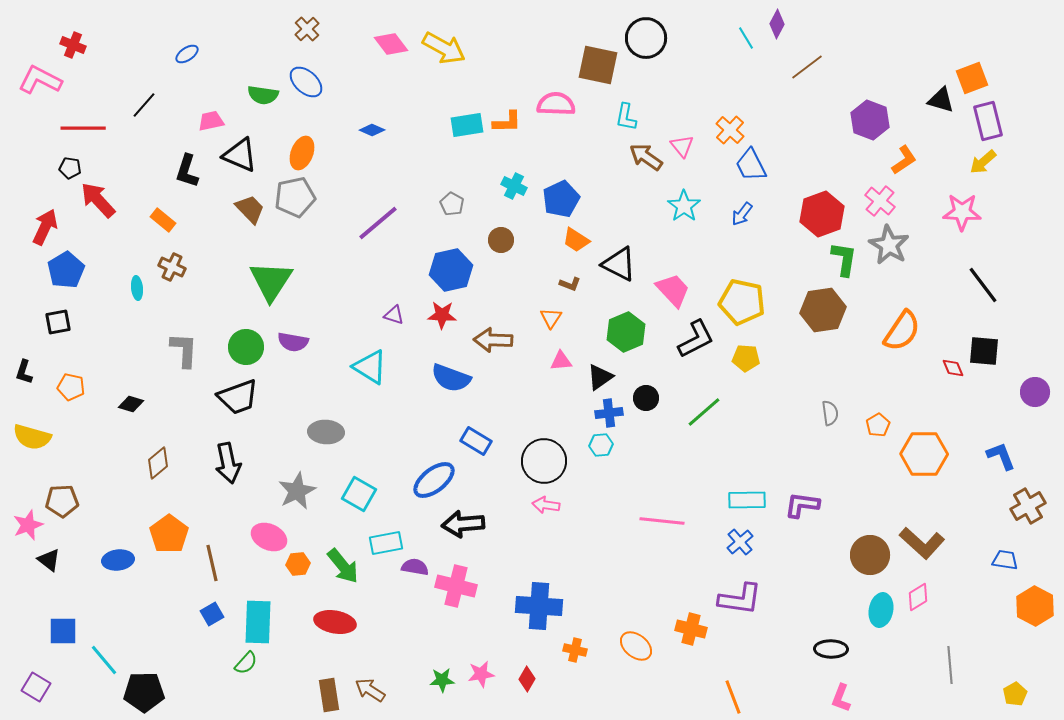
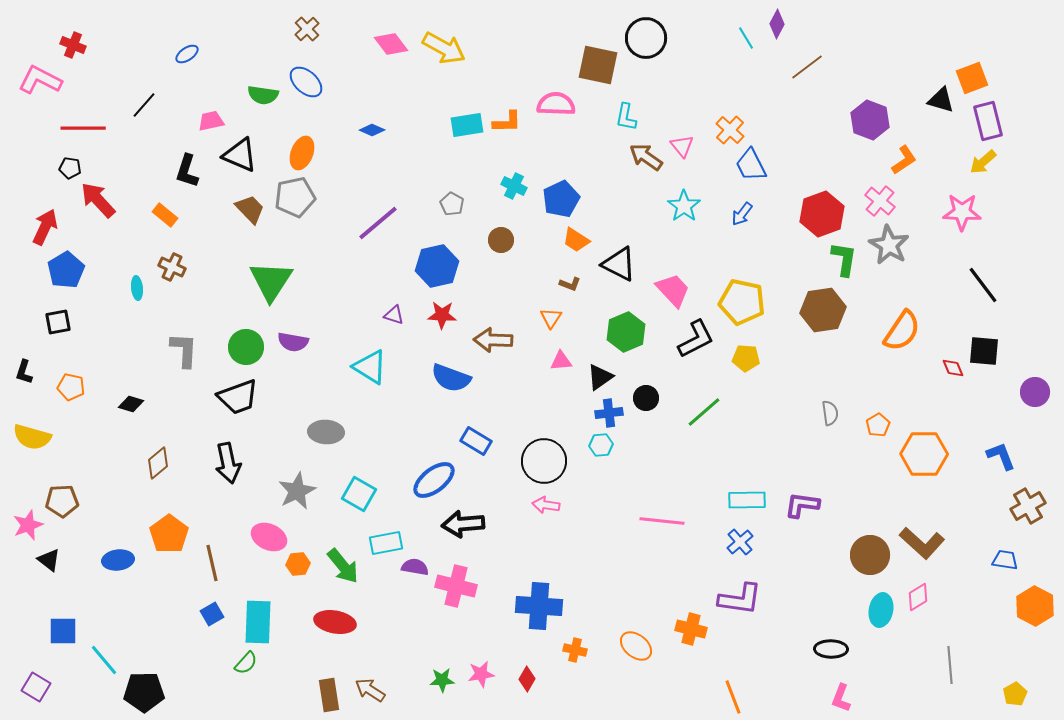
orange rectangle at (163, 220): moved 2 px right, 5 px up
blue hexagon at (451, 270): moved 14 px left, 4 px up
